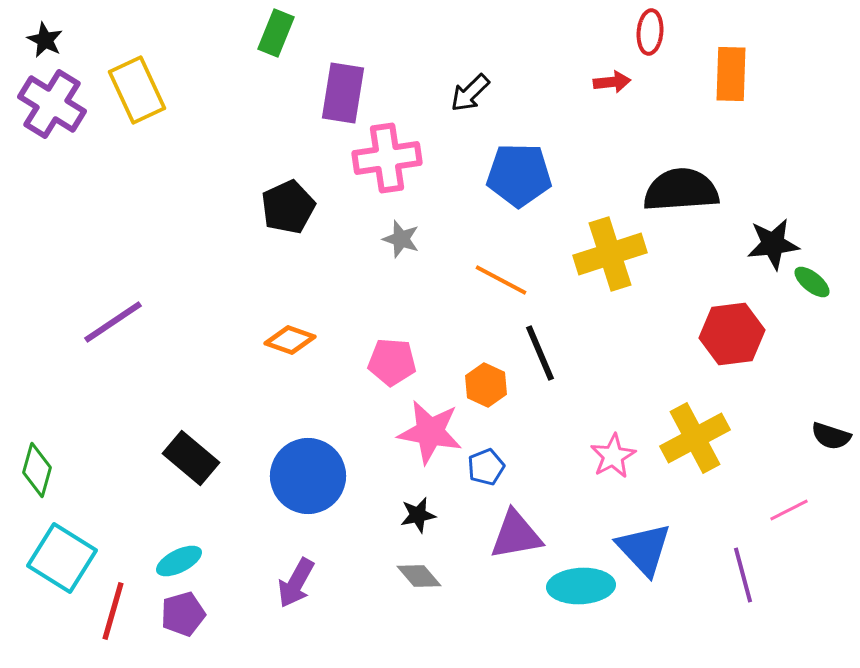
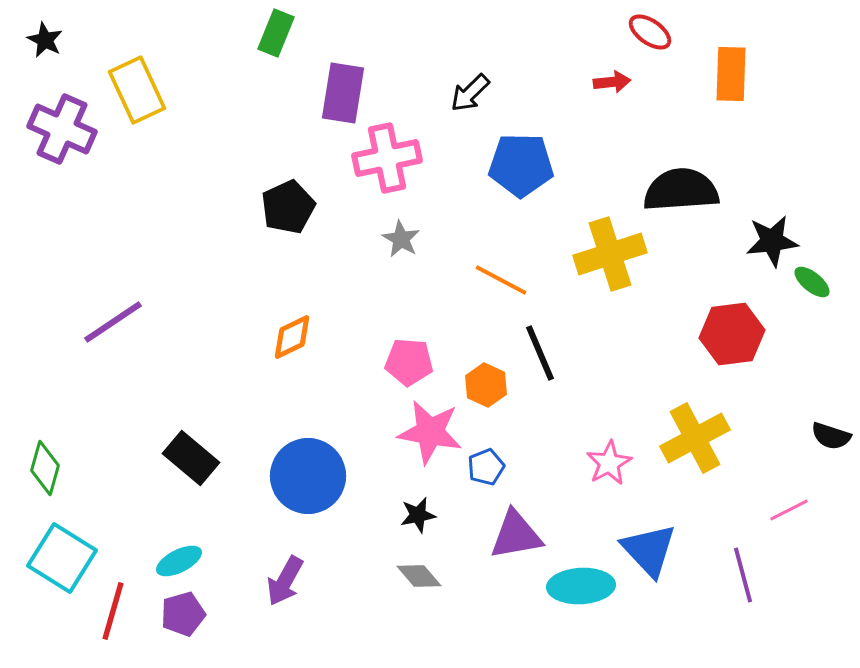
red ellipse at (650, 32): rotated 60 degrees counterclockwise
purple cross at (52, 104): moved 10 px right, 25 px down; rotated 8 degrees counterclockwise
pink cross at (387, 158): rotated 4 degrees counterclockwise
blue pentagon at (519, 175): moved 2 px right, 10 px up
gray star at (401, 239): rotated 12 degrees clockwise
black star at (773, 244): moved 1 px left, 3 px up
orange diamond at (290, 340): moved 2 px right, 3 px up; rotated 45 degrees counterclockwise
pink pentagon at (392, 362): moved 17 px right
pink star at (613, 456): moved 4 px left, 7 px down
green diamond at (37, 470): moved 8 px right, 2 px up
blue triangle at (644, 549): moved 5 px right, 1 px down
purple arrow at (296, 583): moved 11 px left, 2 px up
